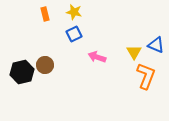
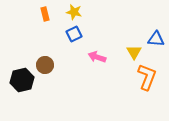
blue triangle: moved 6 px up; rotated 18 degrees counterclockwise
black hexagon: moved 8 px down
orange L-shape: moved 1 px right, 1 px down
